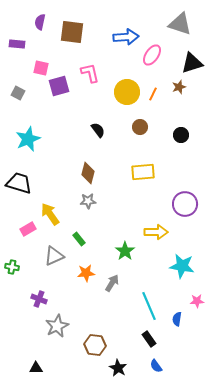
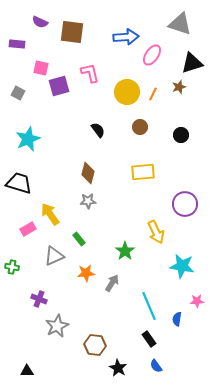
purple semicircle at (40, 22): rotated 77 degrees counterclockwise
yellow arrow at (156, 232): rotated 65 degrees clockwise
black triangle at (36, 368): moved 9 px left, 3 px down
